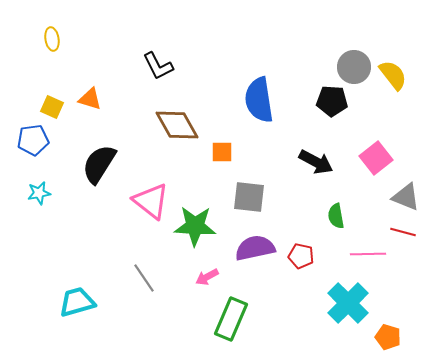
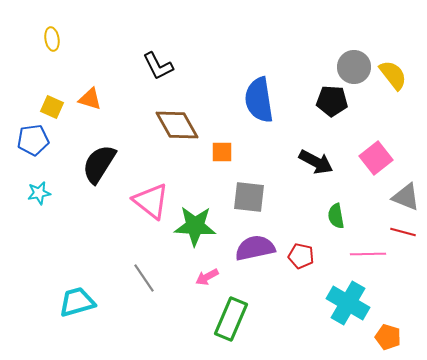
cyan cross: rotated 15 degrees counterclockwise
